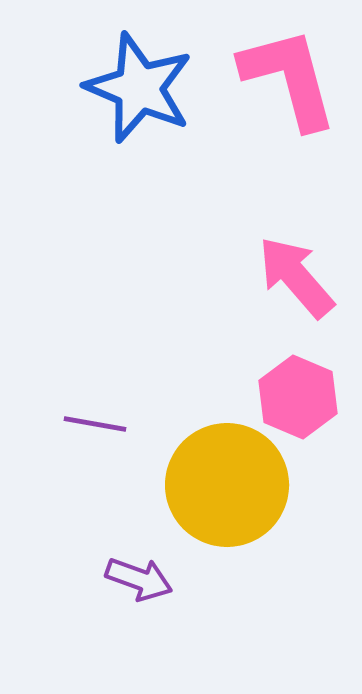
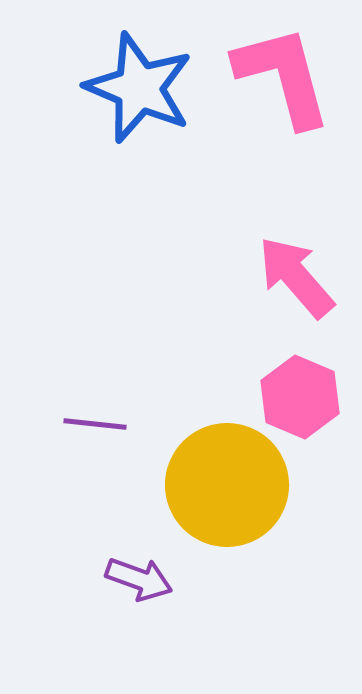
pink L-shape: moved 6 px left, 2 px up
pink hexagon: moved 2 px right
purple line: rotated 4 degrees counterclockwise
